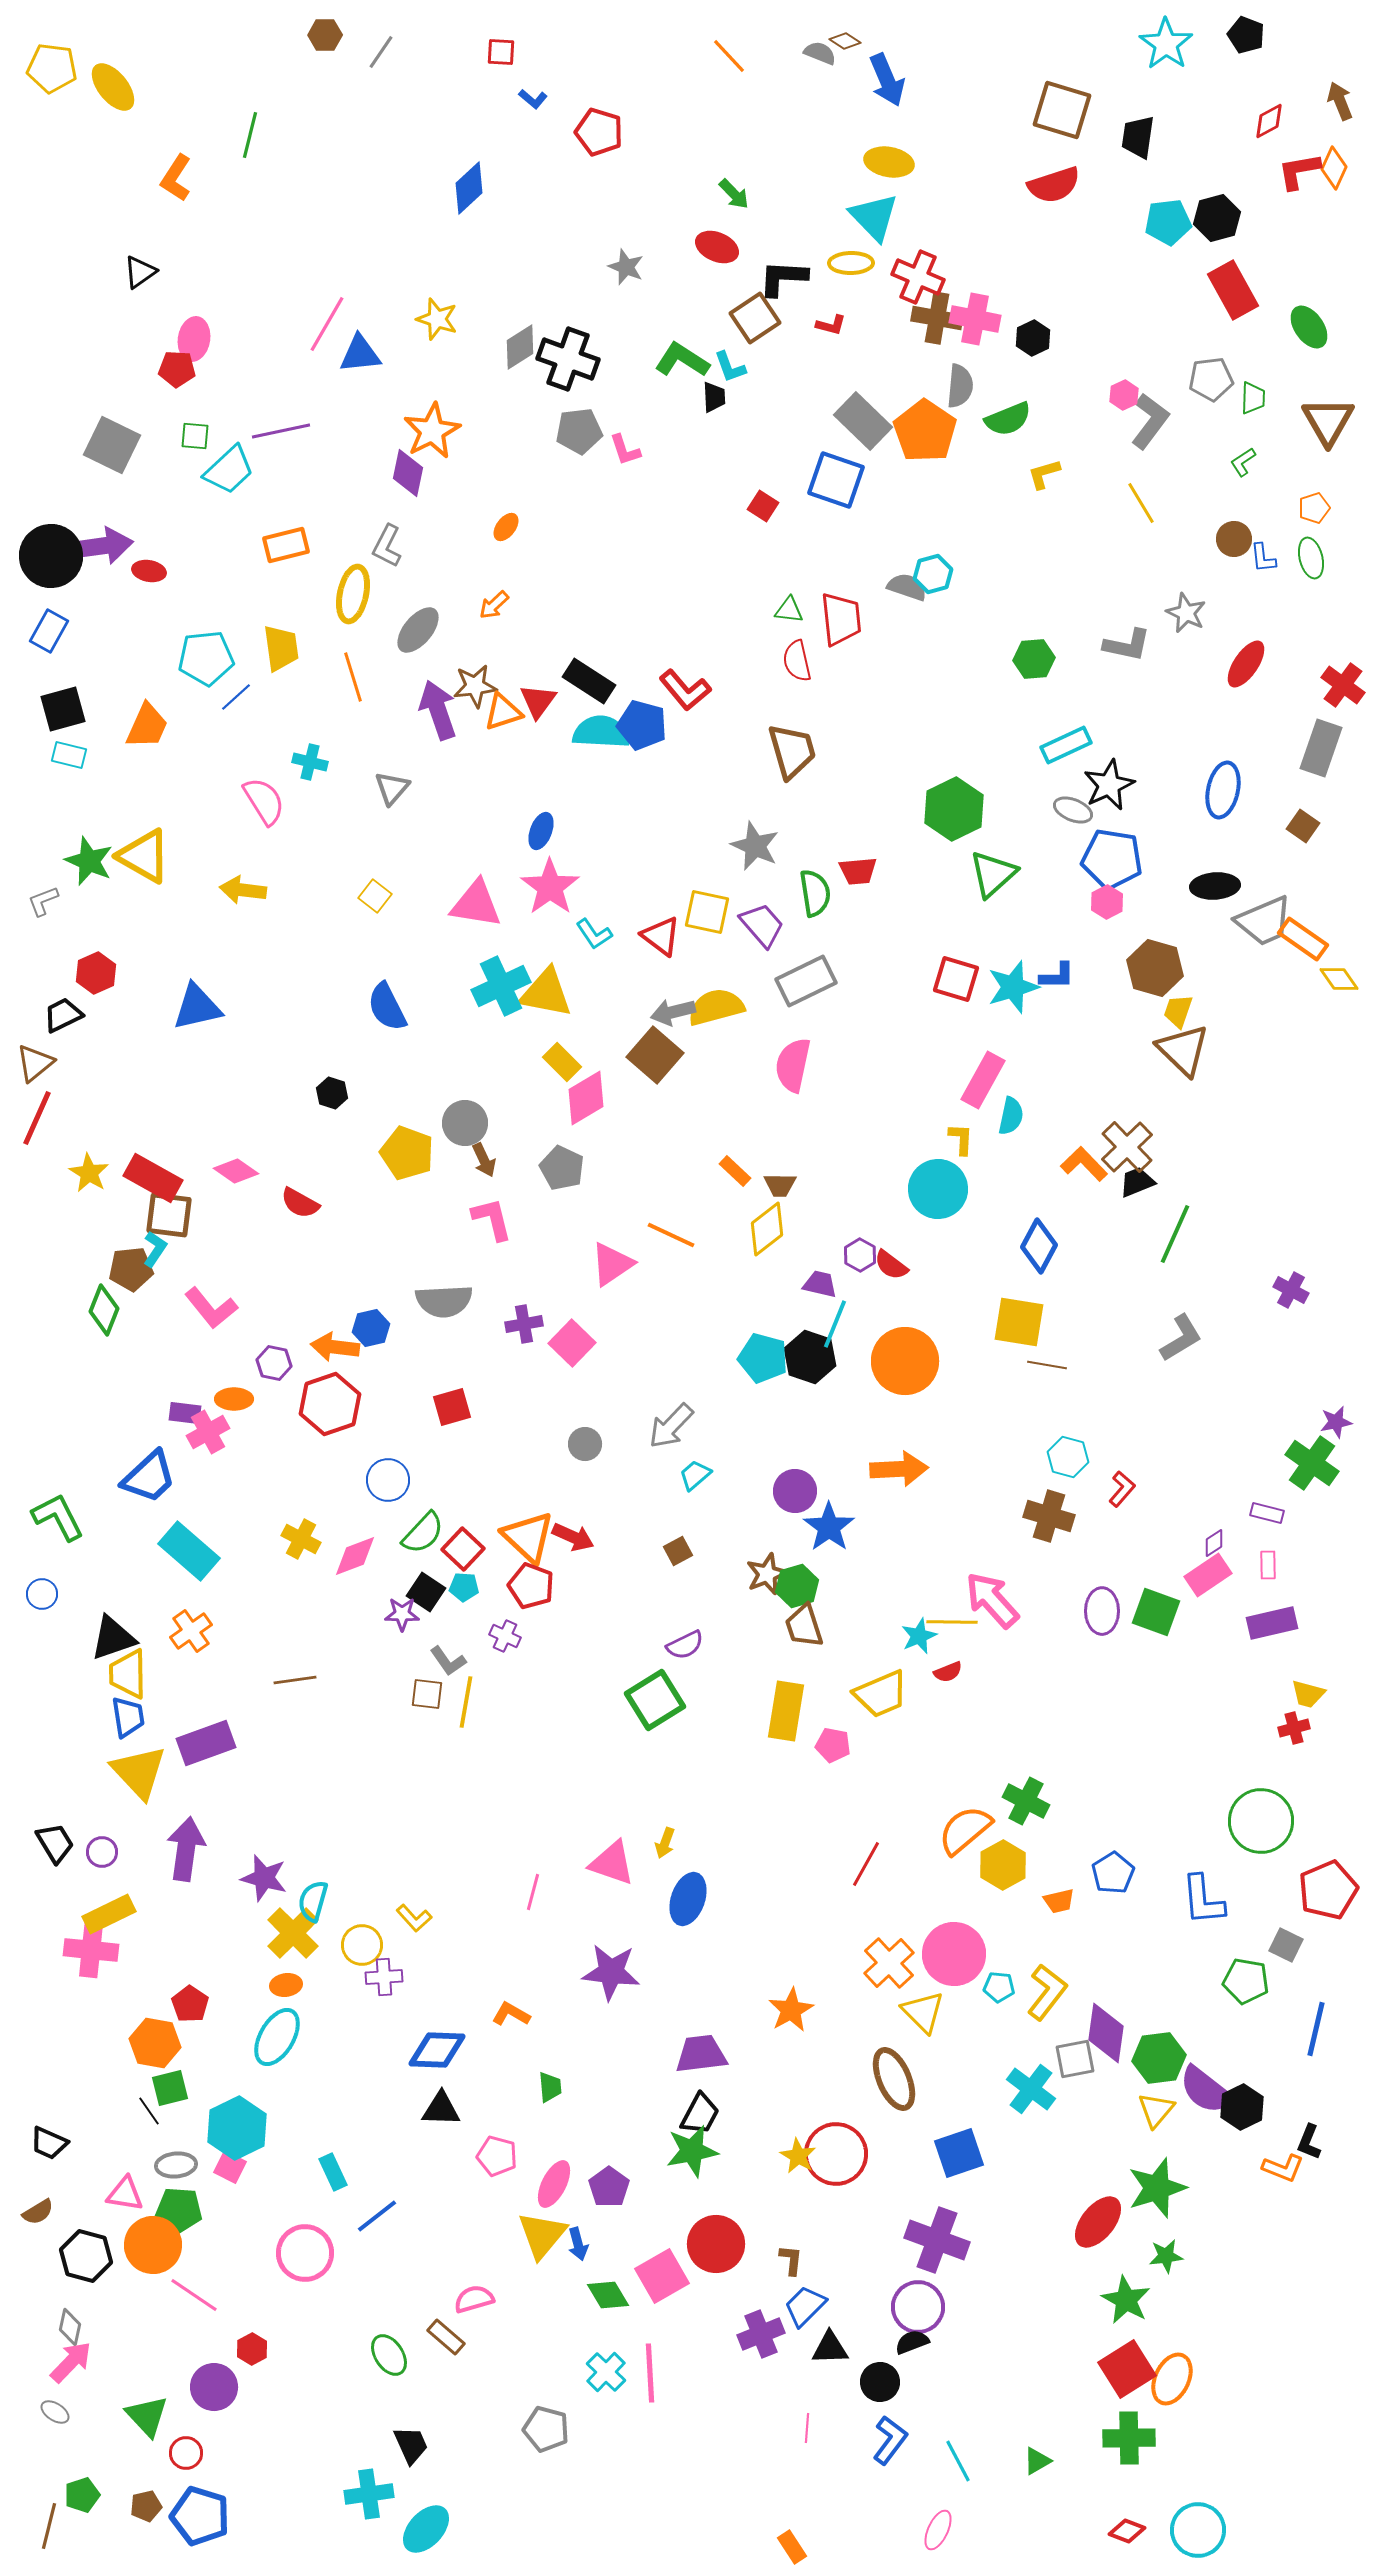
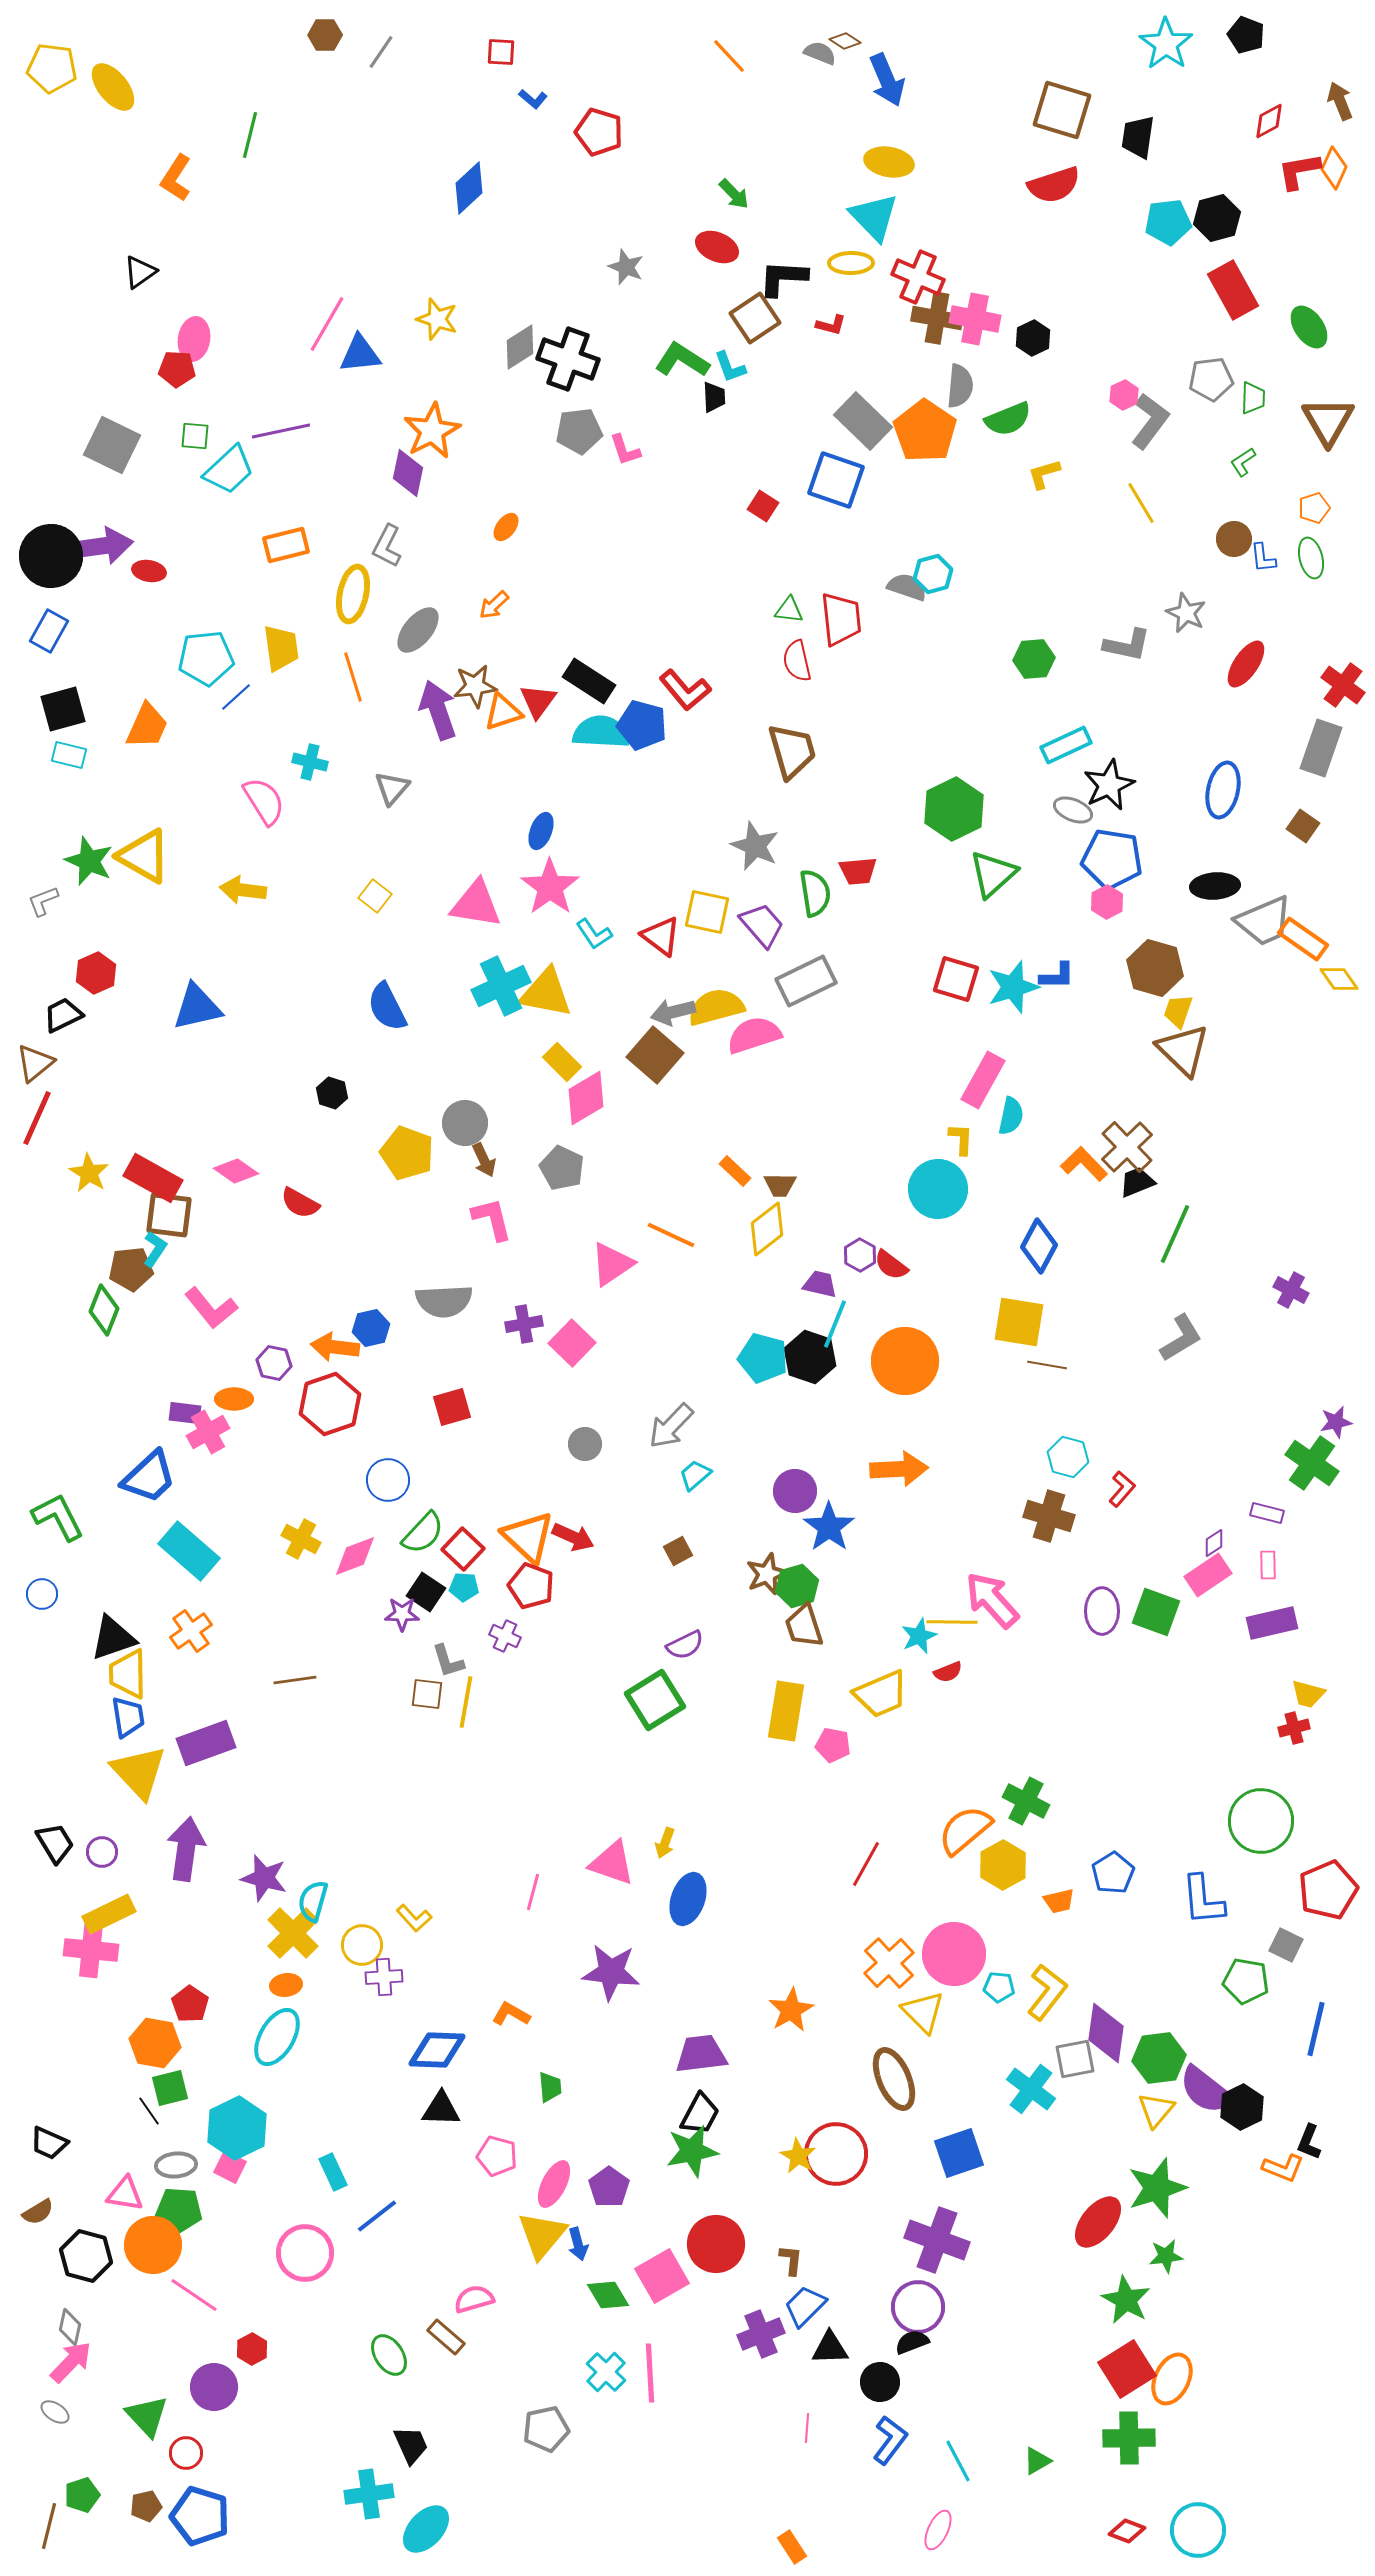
pink semicircle at (793, 1065): moved 39 px left, 30 px up; rotated 60 degrees clockwise
gray L-shape at (448, 1661): rotated 18 degrees clockwise
gray pentagon at (546, 2429): rotated 27 degrees counterclockwise
